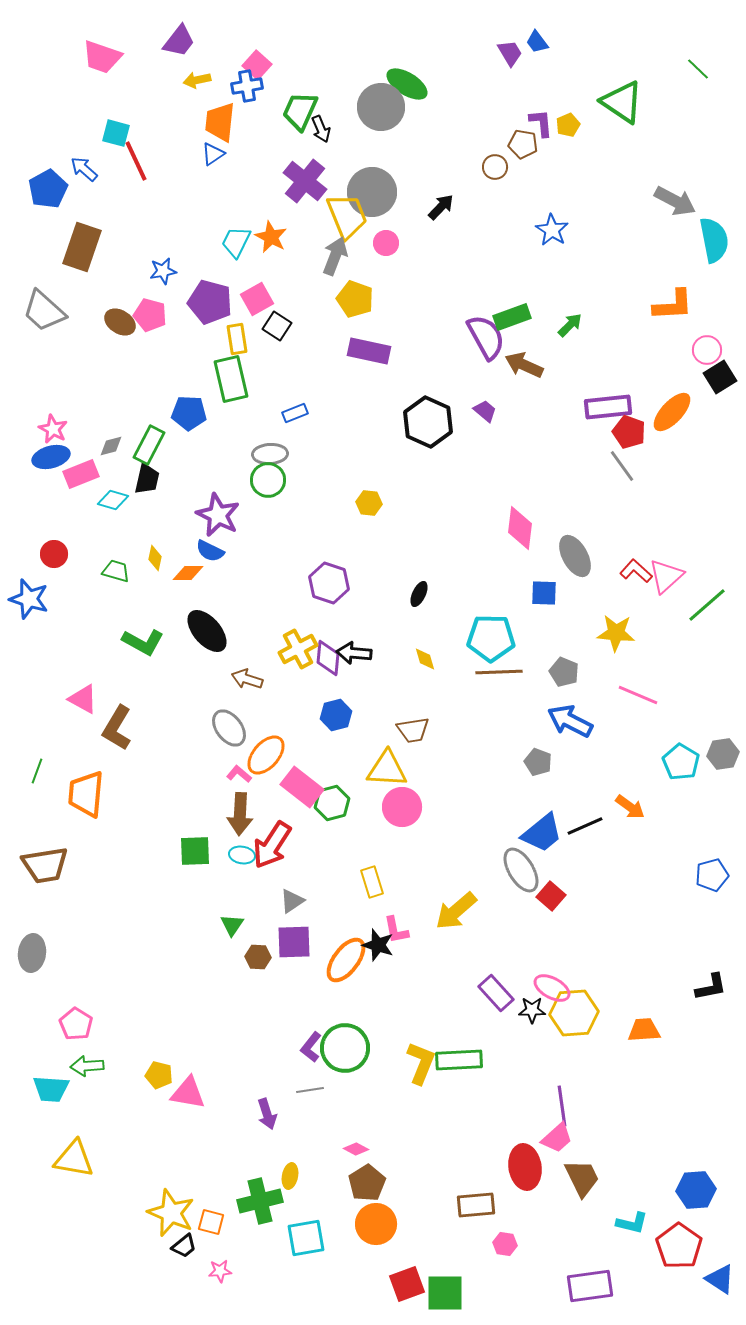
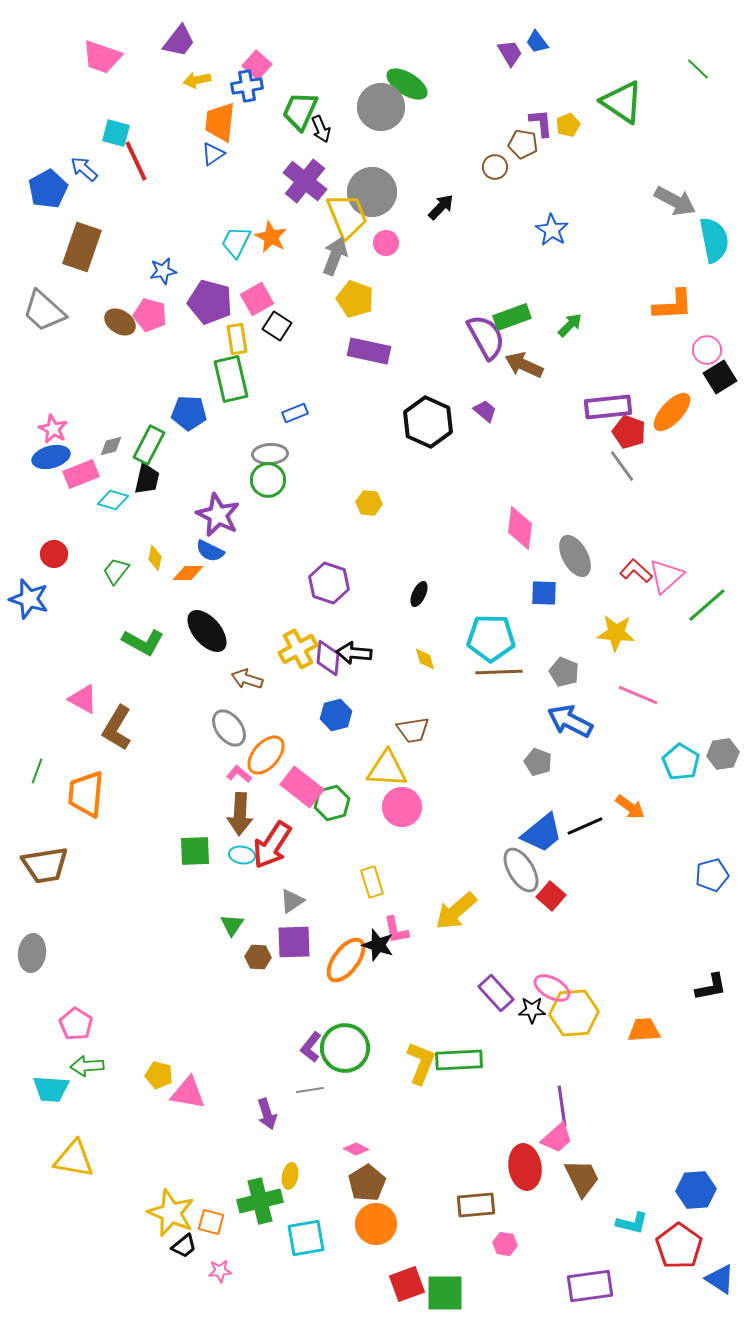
green trapezoid at (116, 571): rotated 68 degrees counterclockwise
